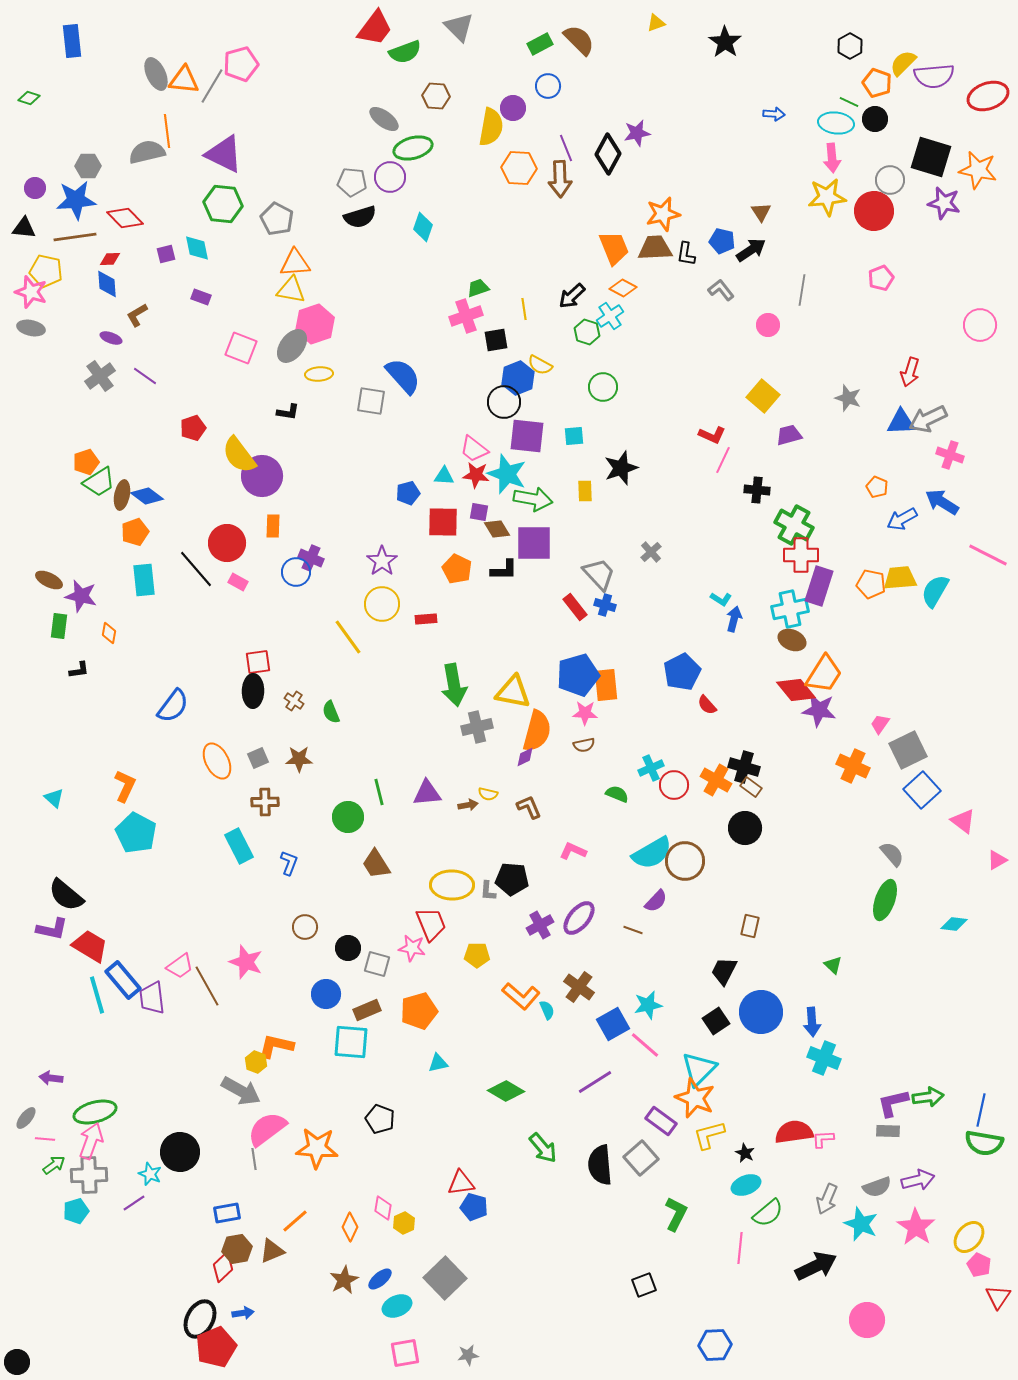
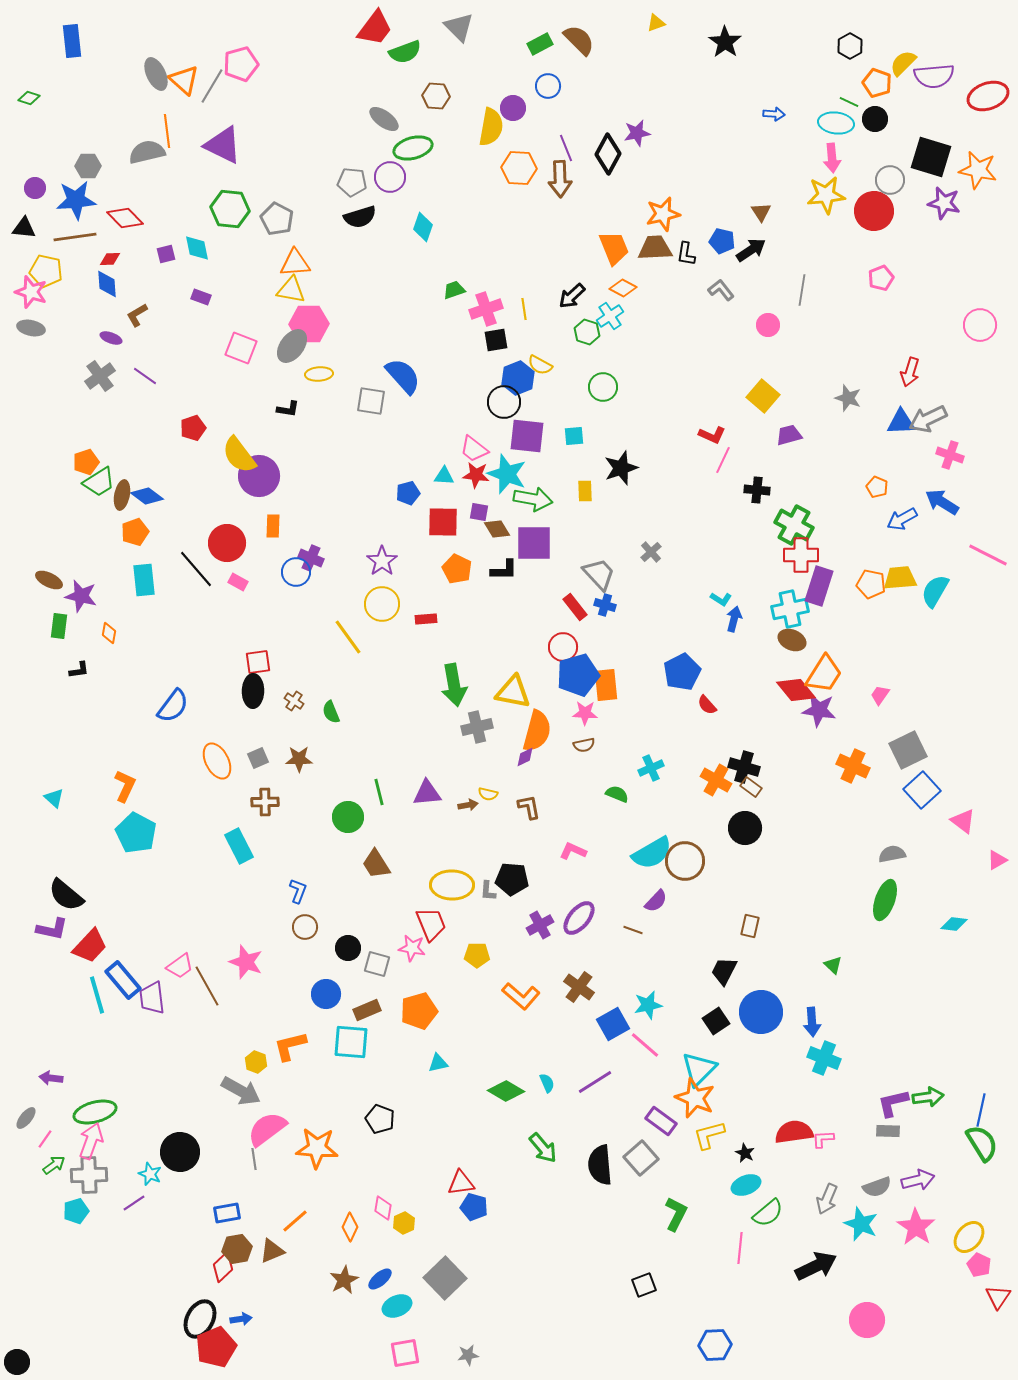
orange triangle at (184, 80): rotated 36 degrees clockwise
purple triangle at (224, 154): moved 1 px left, 9 px up
yellow star at (827, 197): moved 1 px left, 2 px up
green hexagon at (223, 204): moved 7 px right, 5 px down
green trapezoid at (478, 288): moved 24 px left, 2 px down
pink cross at (466, 316): moved 20 px right, 7 px up
pink hexagon at (315, 324): moved 6 px left; rotated 18 degrees clockwise
black L-shape at (288, 412): moved 3 px up
purple circle at (262, 476): moved 3 px left
pink trapezoid at (880, 724): moved 29 px up
red circle at (674, 785): moved 111 px left, 138 px up
brown L-shape at (529, 807): rotated 12 degrees clockwise
gray semicircle at (892, 854): rotated 60 degrees counterclockwise
blue L-shape at (289, 863): moved 9 px right, 28 px down
red trapezoid at (90, 946): rotated 102 degrees clockwise
cyan semicircle at (547, 1010): moved 73 px down
orange L-shape at (276, 1046): moved 14 px right; rotated 27 degrees counterclockwise
pink line at (45, 1139): rotated 60 degrees counterclockwise
green semicircle at (984, 1143): moved 2 px left; rotated 132 degrees counterclockwise
blue arrow at (243, 1313): moved 2 px left, 6 px down
